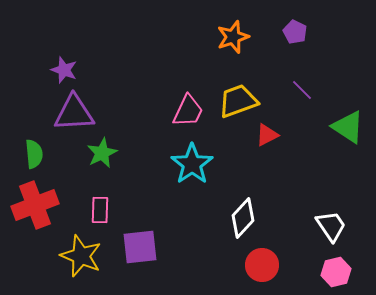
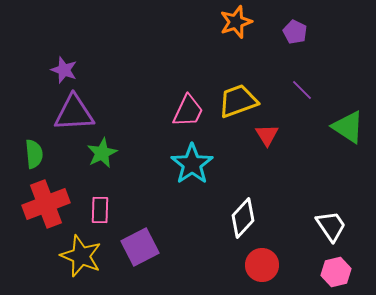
orange star: moved 3 px right, 15 px up
red triangle: rotated 35 degrees counterclockwise
red cross: moved 11 px right, 1 px up
purple square: rotated 21 degrees counterclockwise
